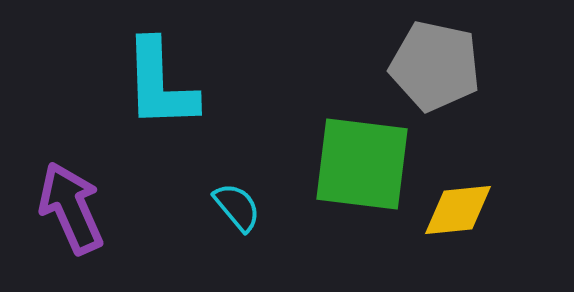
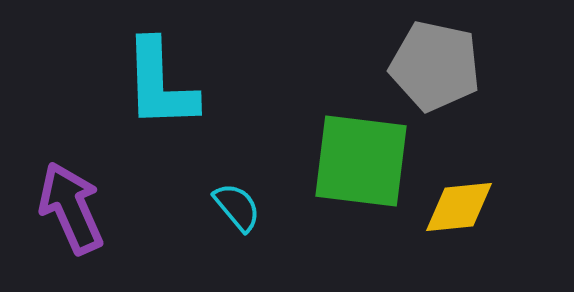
green square: moved 1 px left, 3 px up
yellow diamond: moved 1 px right, 3 px up
